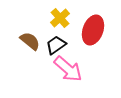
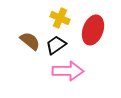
yellow cross: rotated 24 degrees counterclockwise
pink arrow: moved 2 px down; rotated 40 degrees counterclockwise
